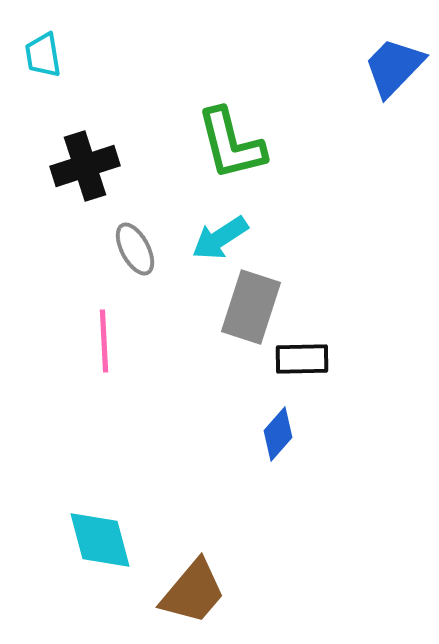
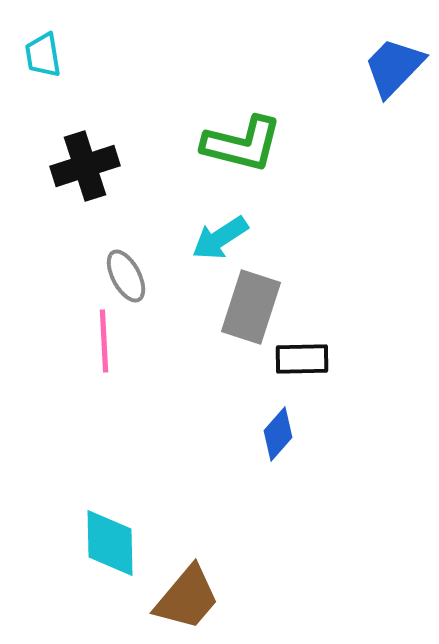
green L-shape: moved 11 px right; rotated 62 degrees counterclockwise
gray ellipse: moved 9 px left, 27 px down
cyan diamond: moved 10 px right, 3 px down; rotated 14 degrees clockwise
brown trapezoid: moved 6 px left, 6 px down
